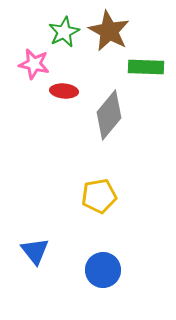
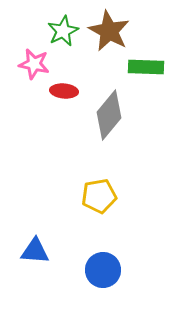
green star: moved 1 px left, 1 px up
blue triangle: rotated 48 degrees counterclockwise
